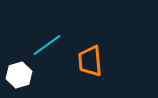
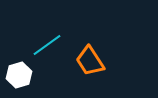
orange trapezoid: rotated 28 degrees counterclockwise
